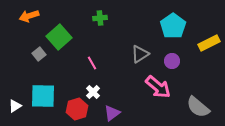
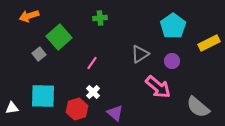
pink line: rotated 64 degrees clockwise
white triangle: moved 3 px left, 2 px down; rotated 24 degrees clockwise
purple triangle: moved 3 px right; rotated 42 degrees counterclockwise
